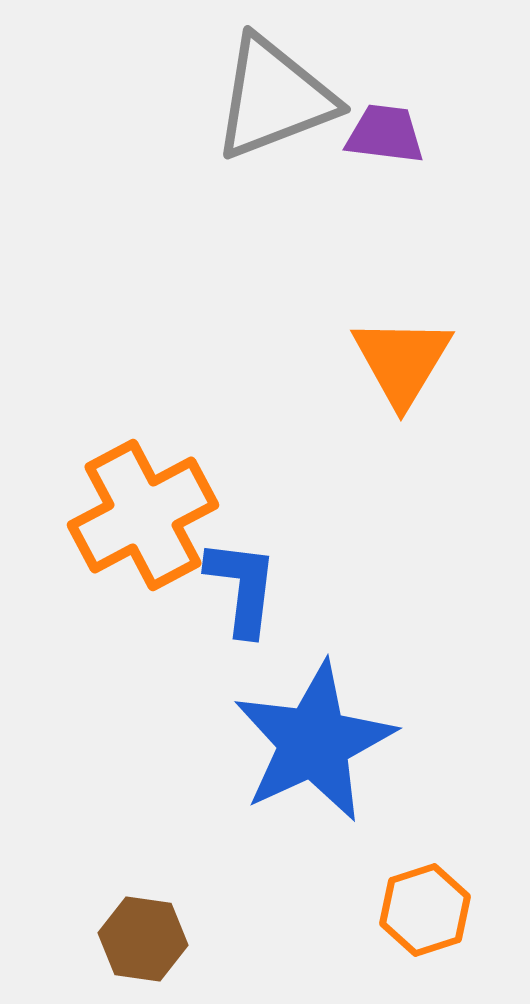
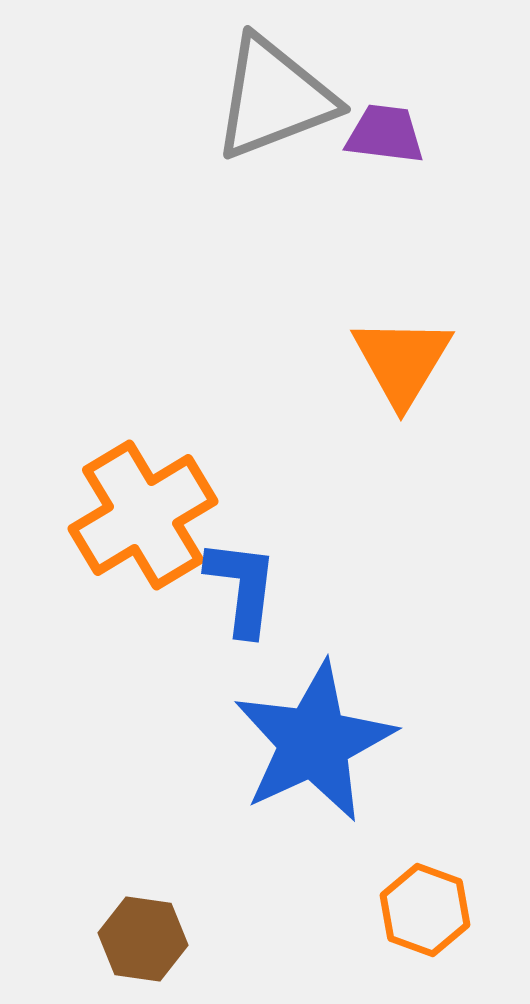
orange cross: rotated 3 degrees counterclockwise
orange hexagon: rotated 22 degrees counterclockwise
